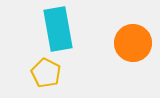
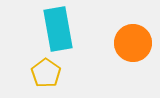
yellow pentagon: rotated 8 degrees clockwise
